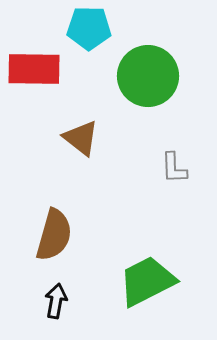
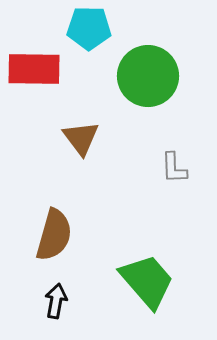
brown triangle: rotated 15 degrees clockwise
green trapezoid: rotated 76 degrees clockwise
